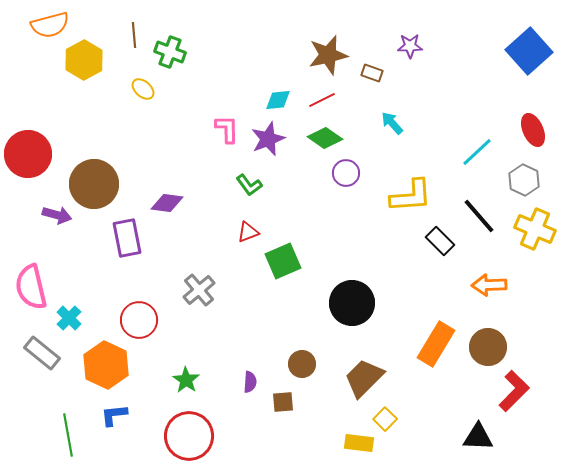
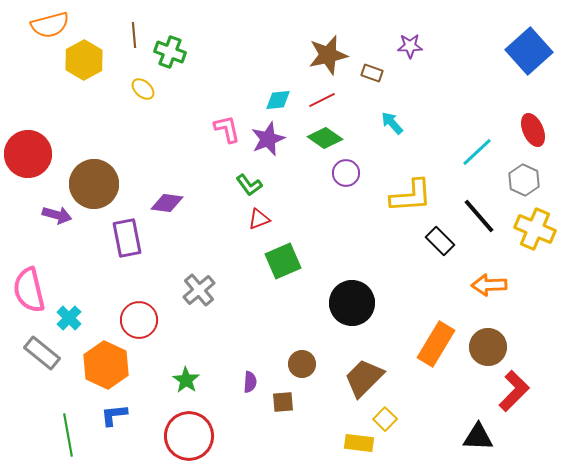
pink L-shape at (227, 129): rotated 12 degrees counterclockwise
red triangle at (248, 232): moved 11 px right, 13 px up
pink semicircle at (31, 287): moved 2 px left, 3 px down
